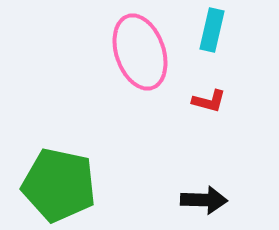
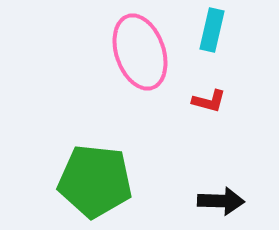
green pentagon: moved 36 px right, 4 px up; rotated 6 degrees counterclockwise
black arrow: moved 17 px right, 1 px down
